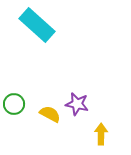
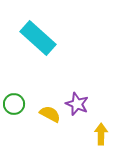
cyan rectangle: moved 1 px right, 13 px down
purple star: rotated 10 degrees clockwise
